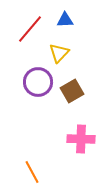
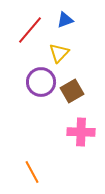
blue triangle: rotated 18 degrees counterclockwise
red line: moved 1 px down
purple circle: moved 3 px right
pink cross: moved 7 px up
